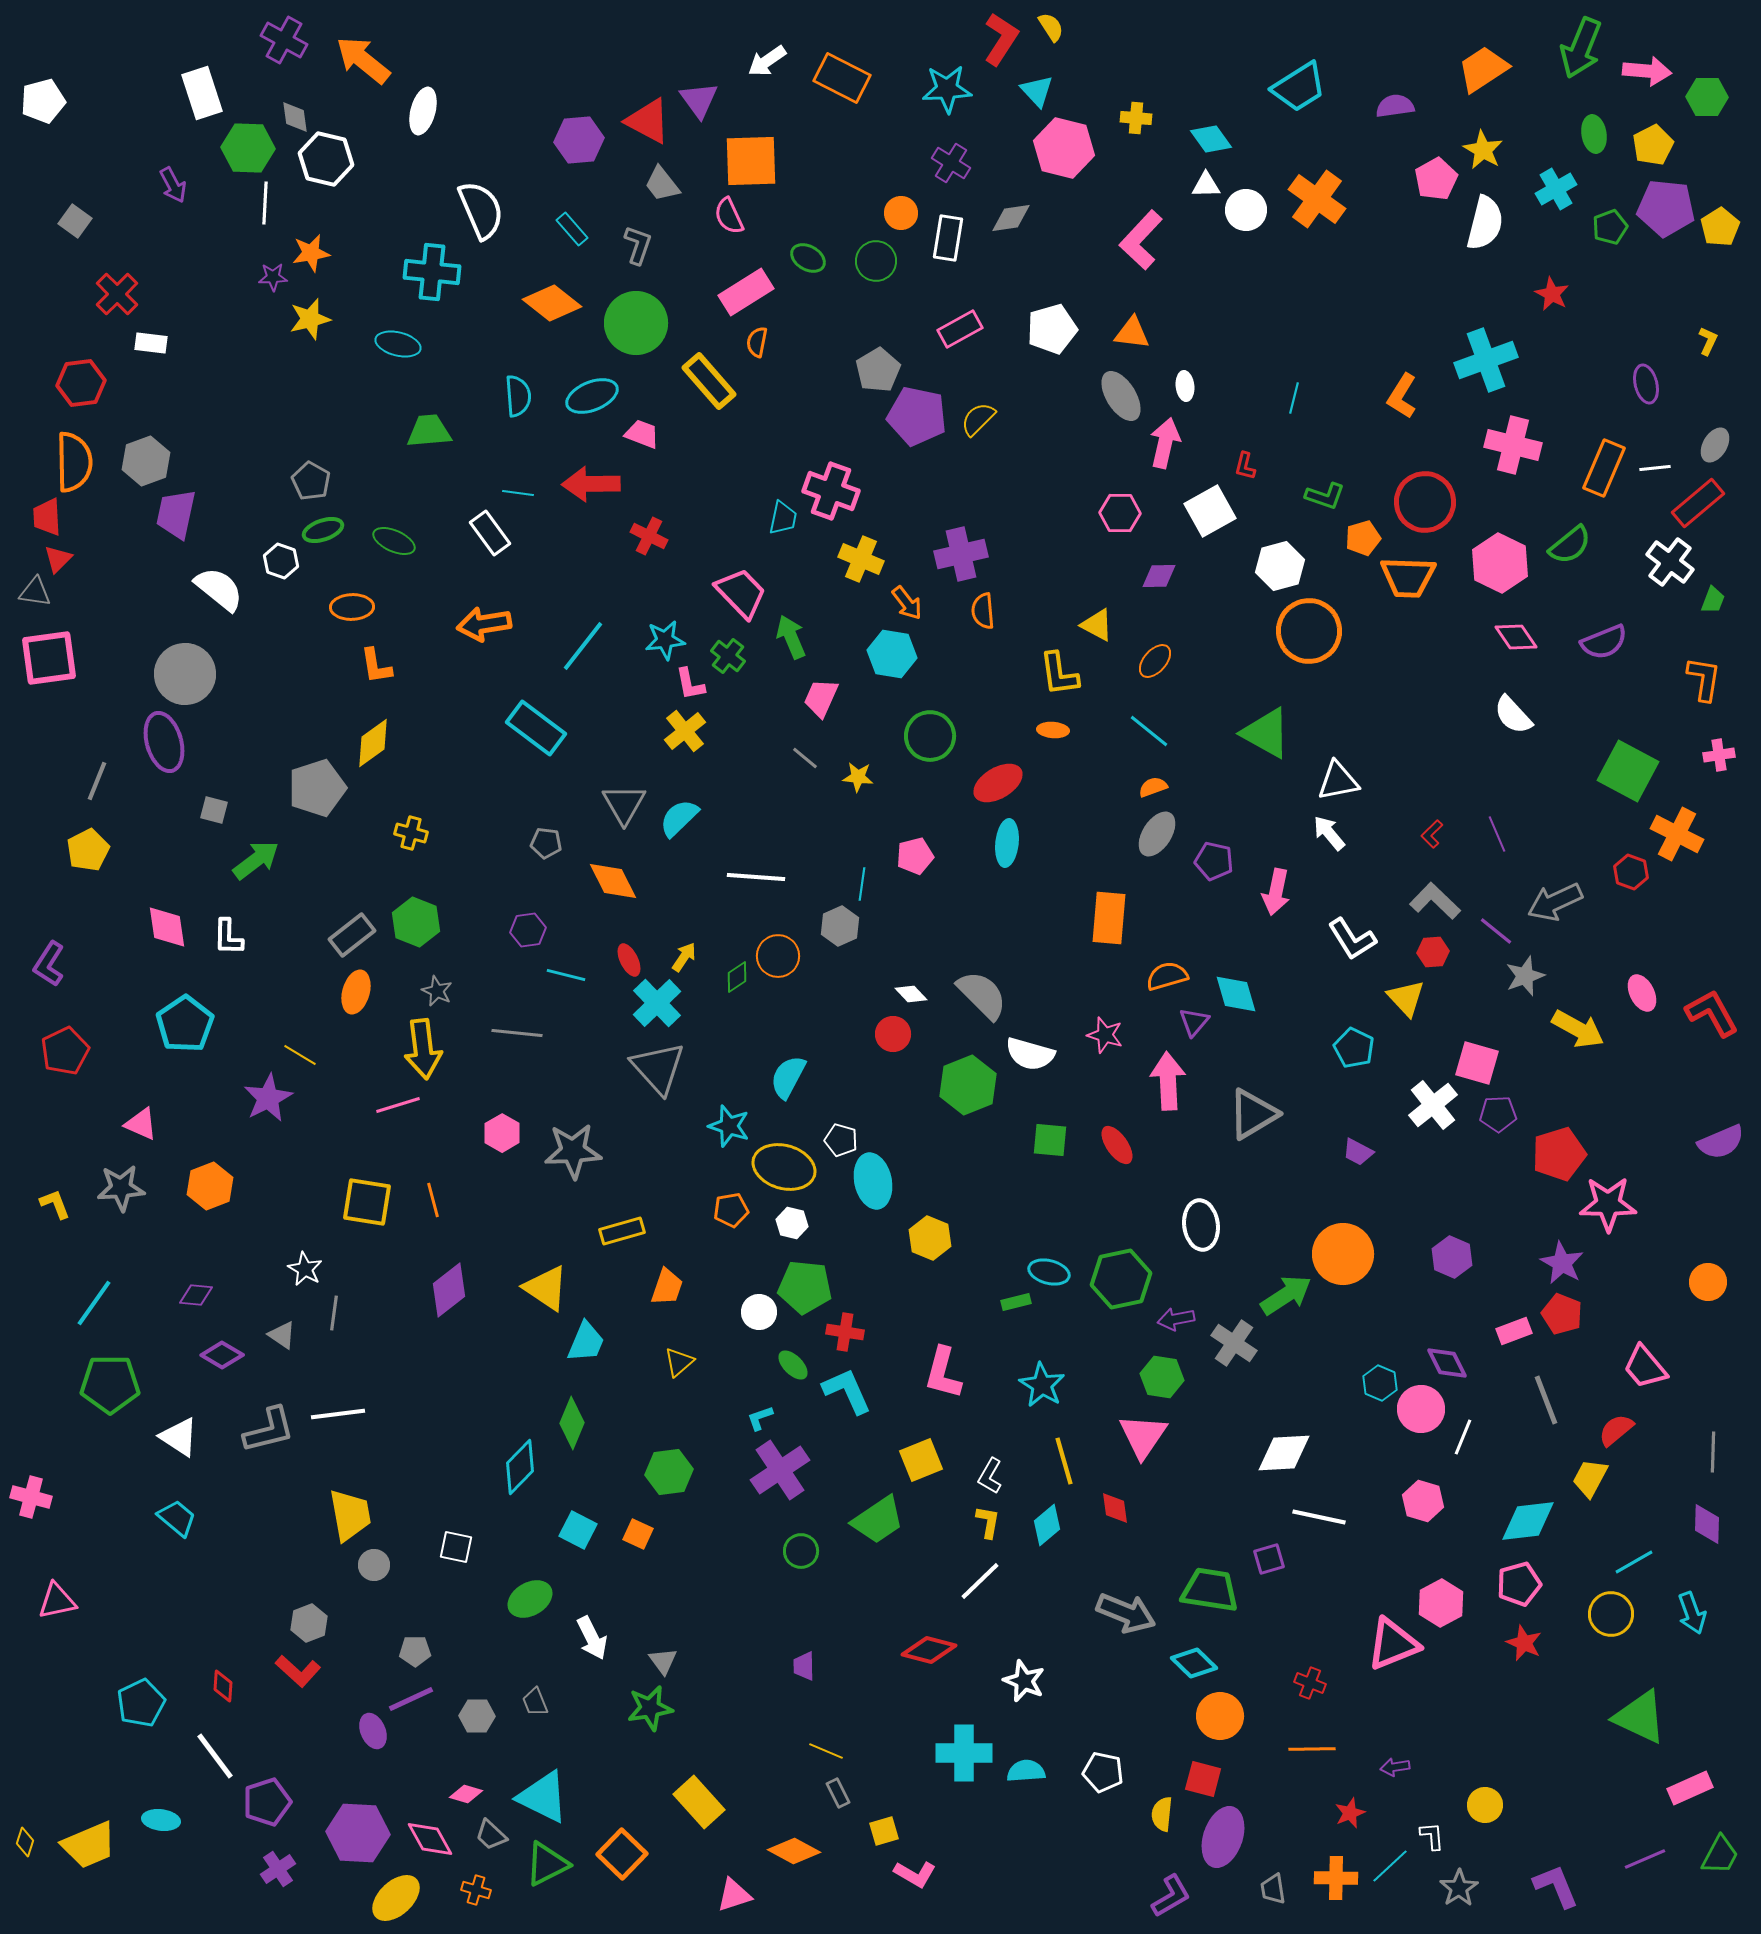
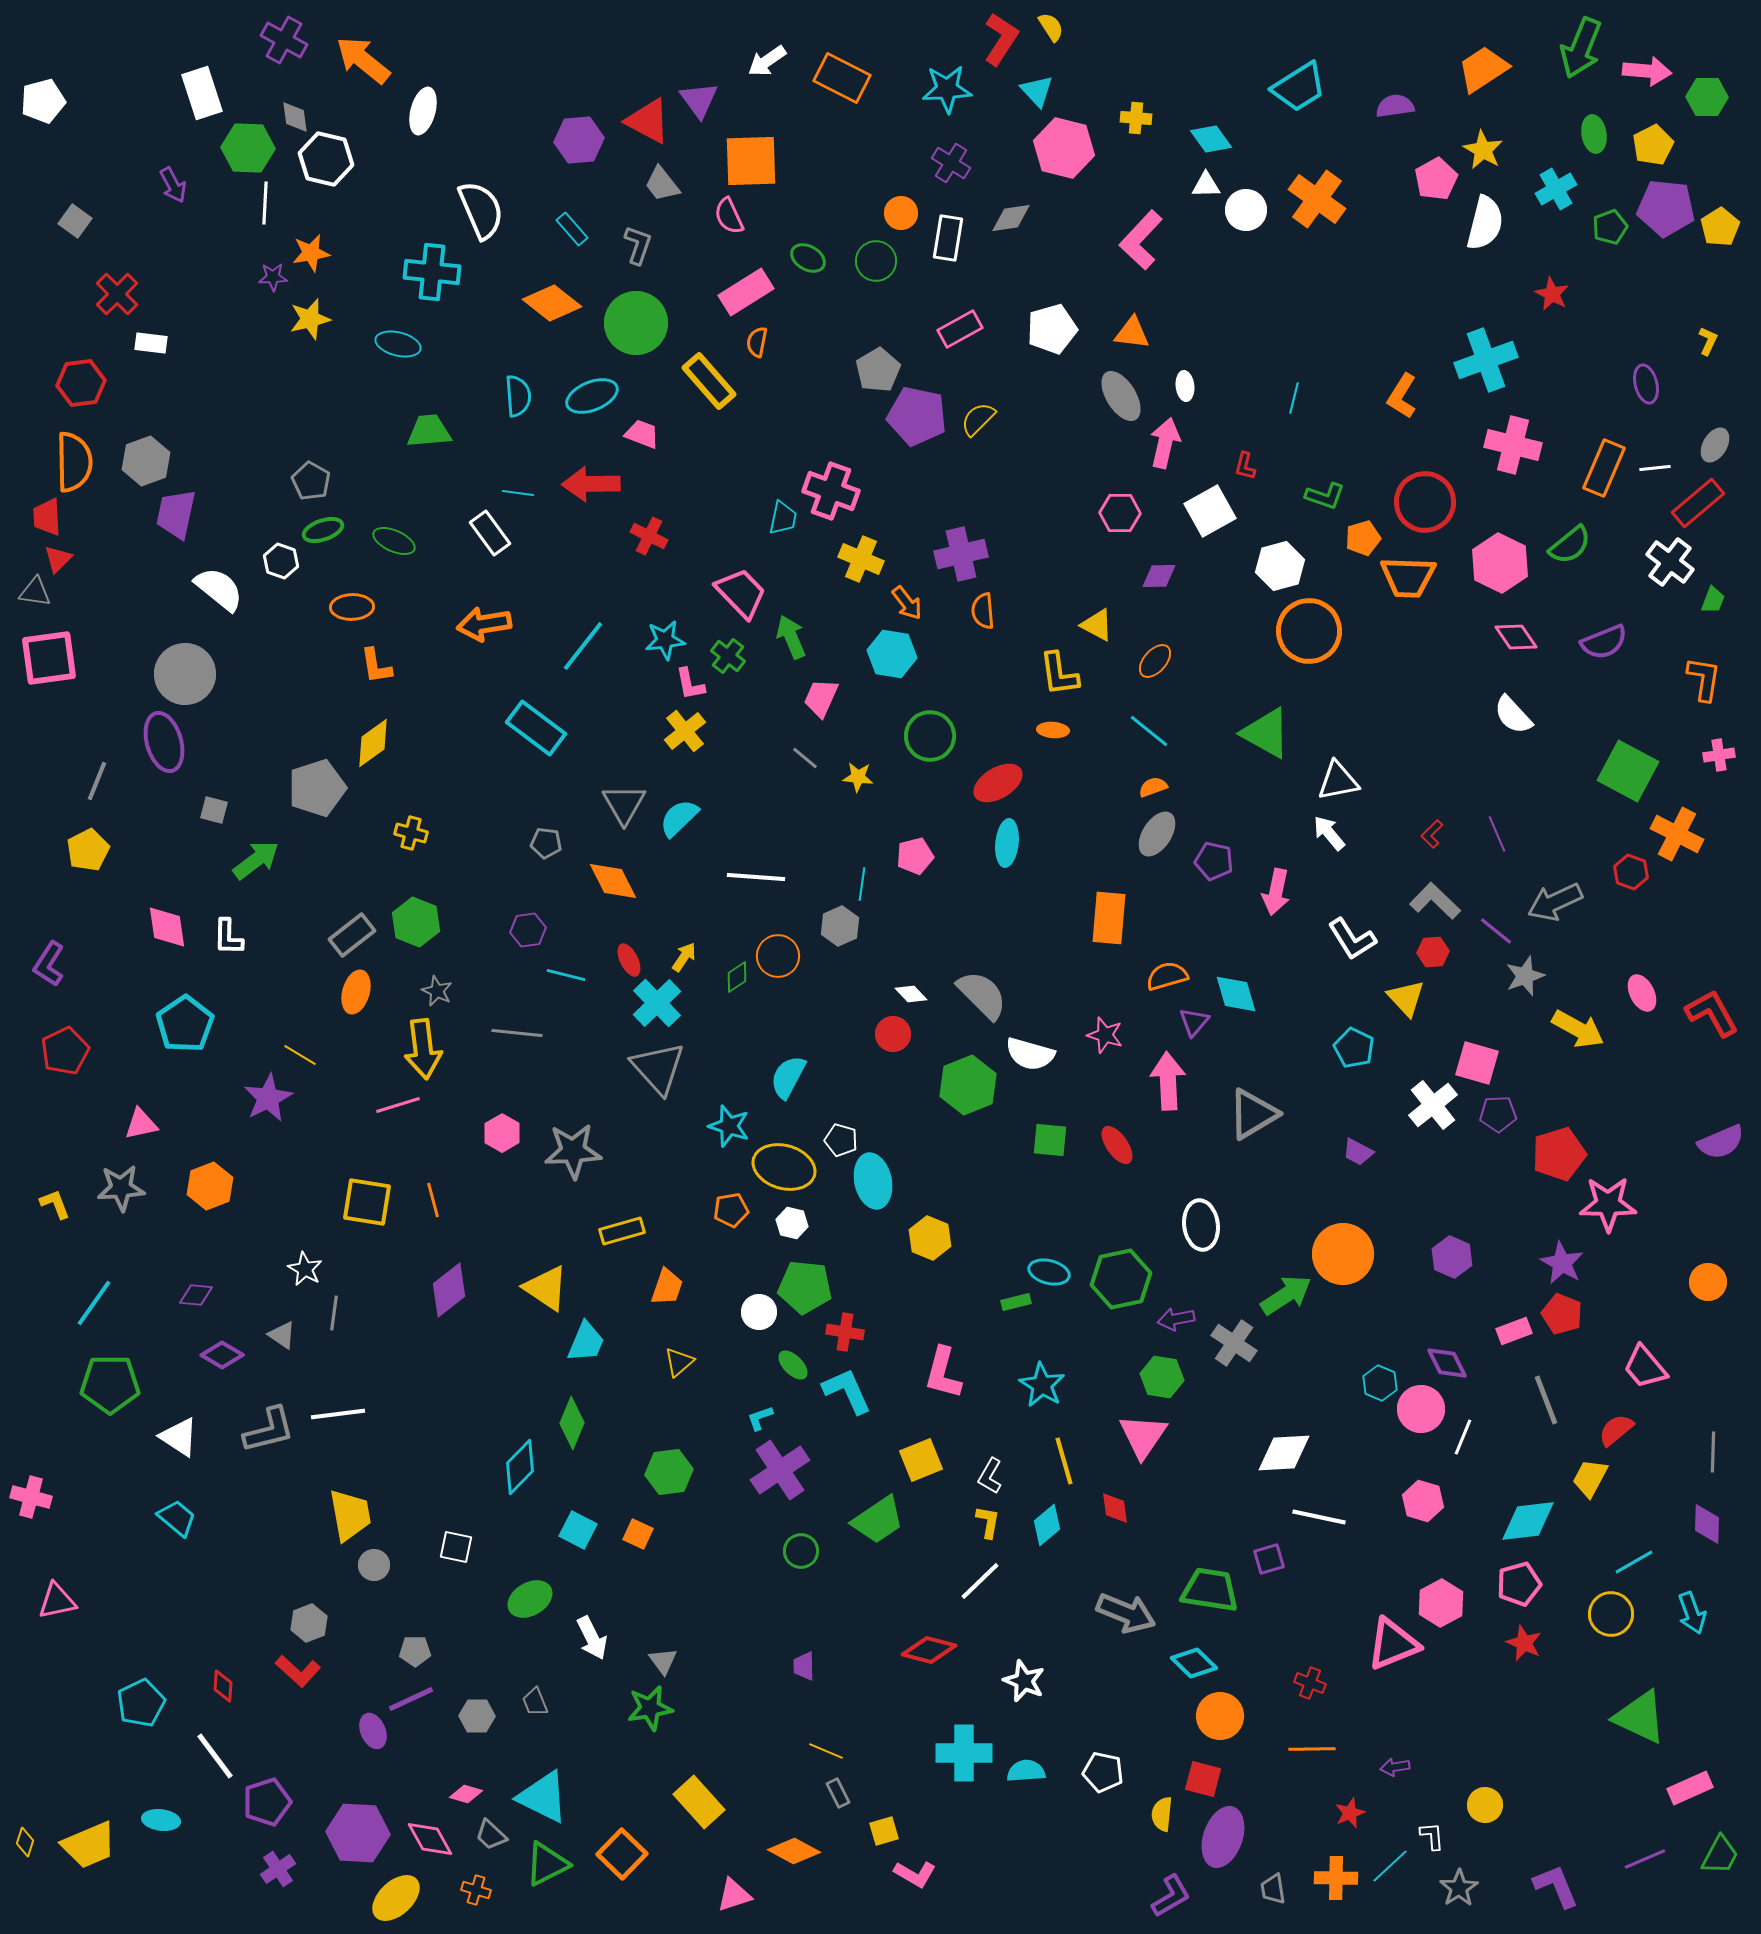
pink triangle at (141, 1124): rotated 36 degrees counterclockwise
